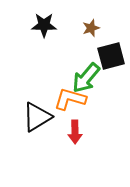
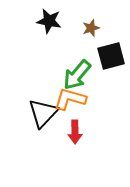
black star: moved 5 px right, 4 px up; rotated 10 degrees clockwise
green arrow: moved 9 px left, 3 px up
black triangle: moved 6 px right, 4 px up; rotated 16 degrees counterclockwise
